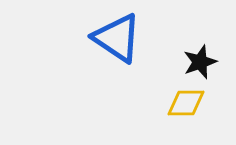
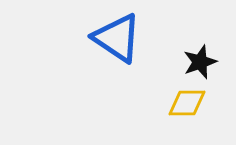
yellow diamond: moved 1 px right
